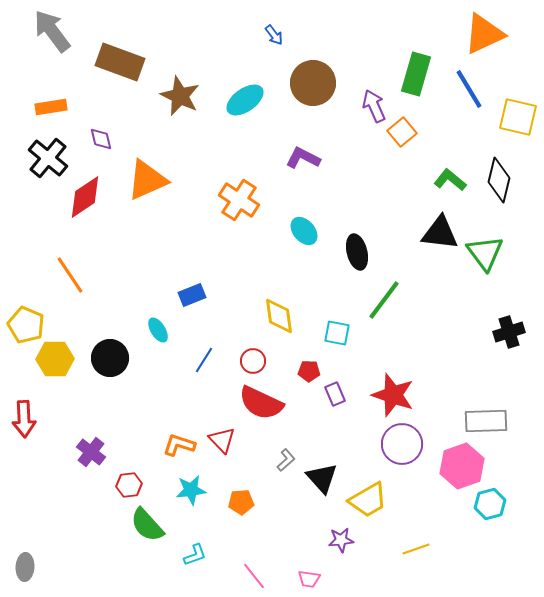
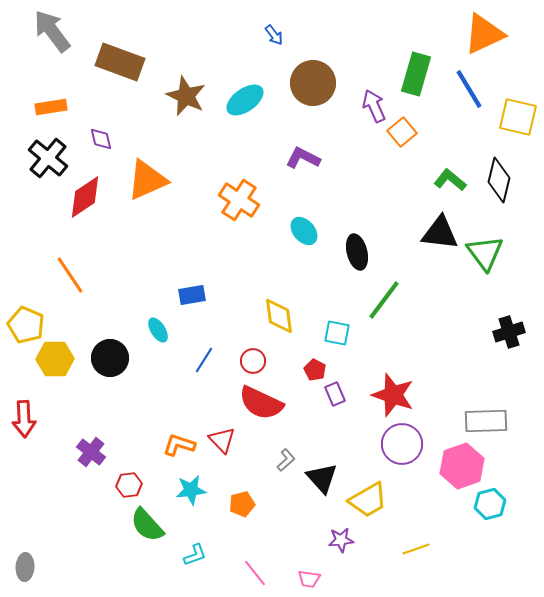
brown star at (180, 96): moved 6 px right
blue rectangle at (192, 295): rotated 12 degrees clockwise
red pentagon at (309, 371): moved 6 px right, 1 px up; rotated 25 degrees clockwise
orange pentagon at (241, 502): moved 1 px right, 2 px down; rotated 10 degrees counterclockwise
pink line at (254, 576): moved 1 px right, 3 px up
